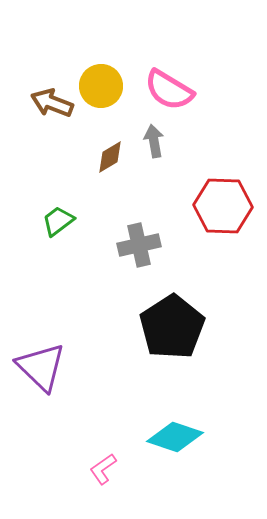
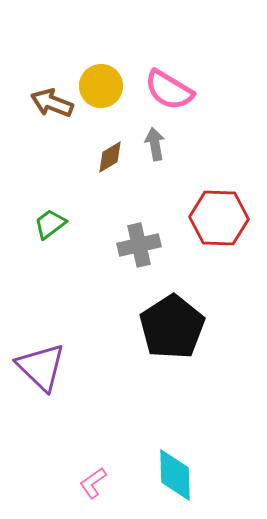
gray arrow: moved 1 px right, 3 px down
red hexagon: moved 4 px left, 12 px down
green trapezoid: moved 8 px left, 3 px down
cyan diamond: moved 38 px down; rotated 70 degrees clockwise
pink L-shape: moved 10 px left, 14 px down
